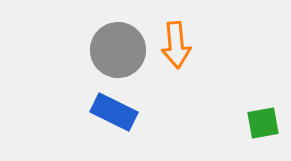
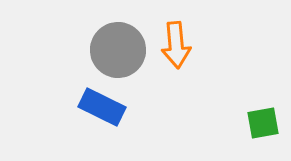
blue rectangle: moved 12 px left, 5 px up
